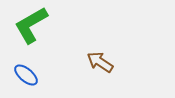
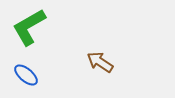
green L-shape: moved 2 px left, 2 px down
